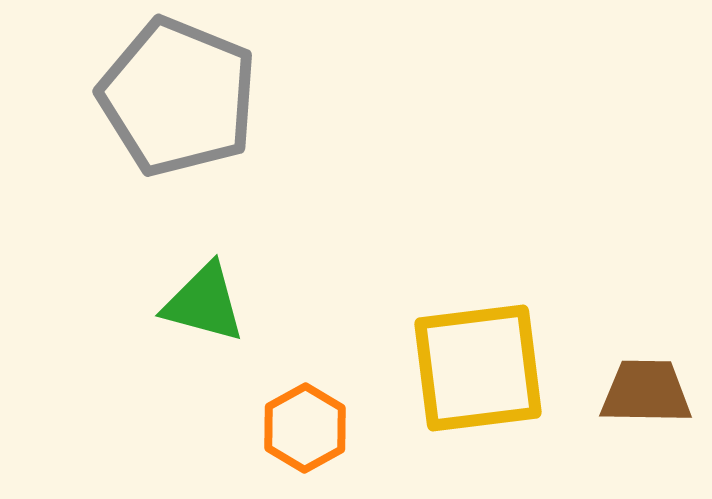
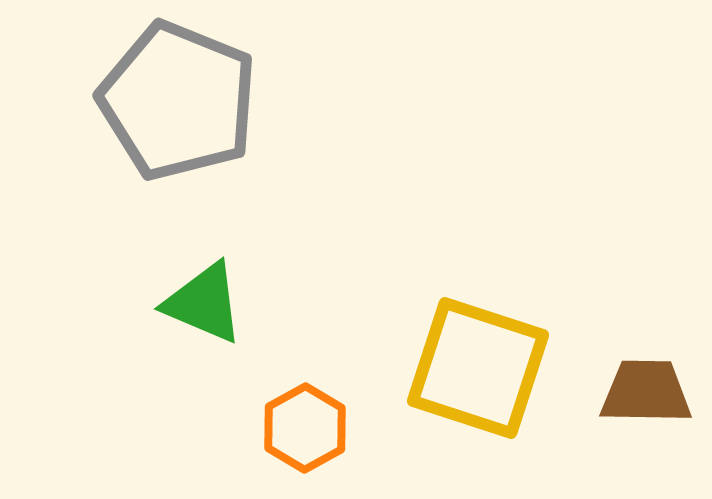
gray pentagon: moved 4 px down
green triangle: rotated 8 degrees clockwise
yellow square: rotated 25 degrees clockwise
